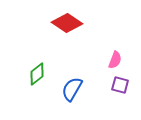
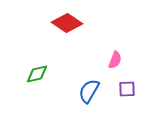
green diamond: rotated 25 degrees clockwise
purple square: moved 7 px right, 4 px down; rotated 18 degrees counterclockwise
blue semicircle: moved 17 px right, 2 px down
